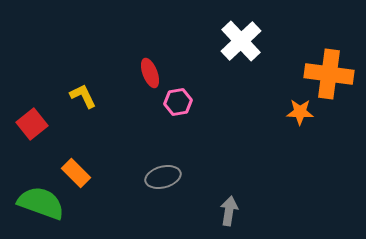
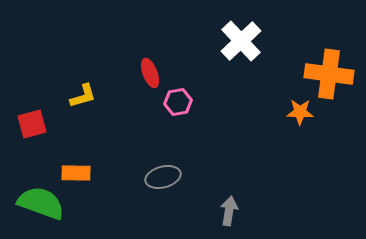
yellow L-shape: rotated 100 degrees clockwise
red square: rotated 24 degrees clockwise
orange rectangle: rotated 44 degrees counterclockwise
